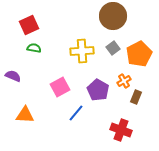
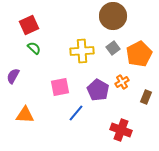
green semicircle: rotated 32 degrees clockwise
purple semicircle: rotated 84 degrees counterclockwise
orange cross: moved 2 px left, 1 px down
pink square: rotated 18 degrees clockwise
brown rectangle: moved 10 px right
